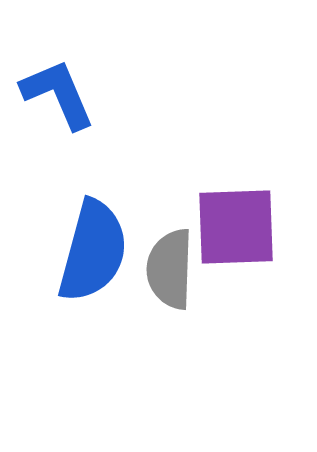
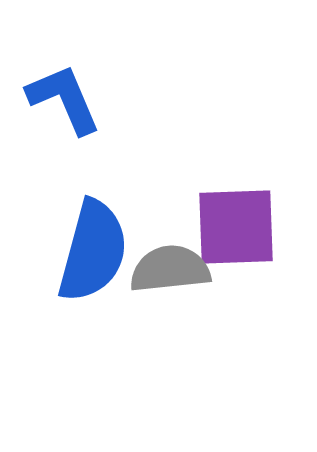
blue L-shape: moved 6 px right, 5 px down
gray semicircle: rotated 82 degrees clockwise
